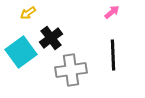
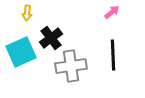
yellow arrow: moved 1 px left; rotated 49 degrees counterclockwise
cyan square: rotated 12 degrees clockwise
gray cross: moved 4 px up
